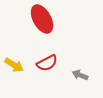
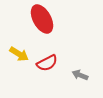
yellow arrow: moved 5 px right, 11 px up
